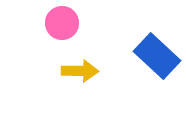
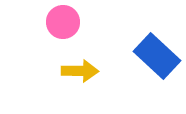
pink circle: moved 1 px right, 1 px up
